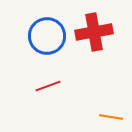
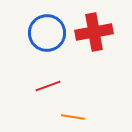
blue circle: moved 3 px up
orange line: moved 38 px left
